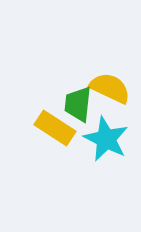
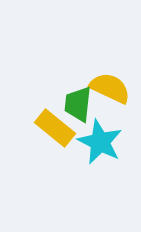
yellow rectangle: rotated 6 degrees clockwise
cyan star: moved 6 px left, 3 px down
